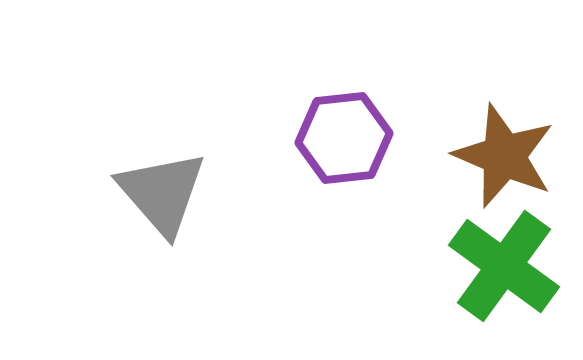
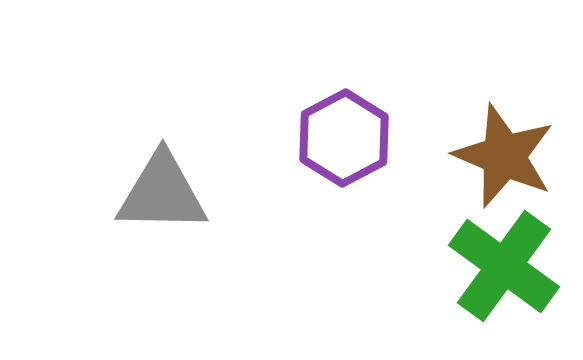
purple hexagon: rotated 22 degrees counterclockwise
gray triangle: rotated 48 degrees counterclockwise
